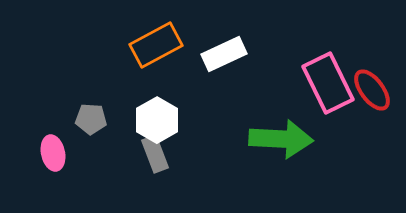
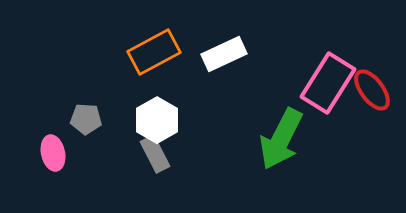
orange rectangle: moved 2 px left, 7 px down
pink rectangle: rotated 58 degrees clockwise
gray pentagon: moved 5 px left
green arrow: rotated 114 degrees clockwise
gray rectangle: rotated 6 degrees counterclockwise
